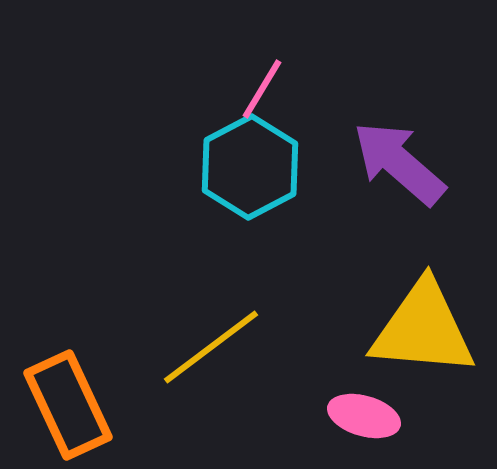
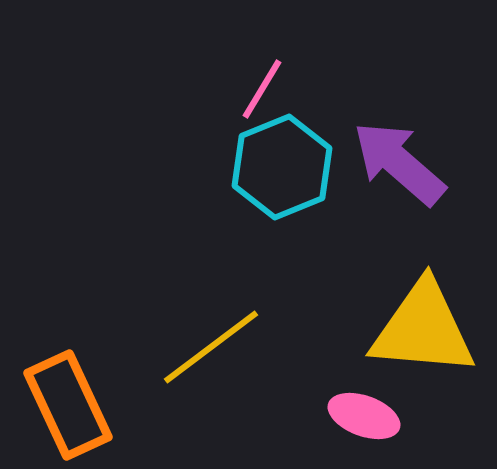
cyan hexagon: moved 32 px right; rotated 6 degrees clockwise
pink ellipse: rotated 4 degrees clockwise
